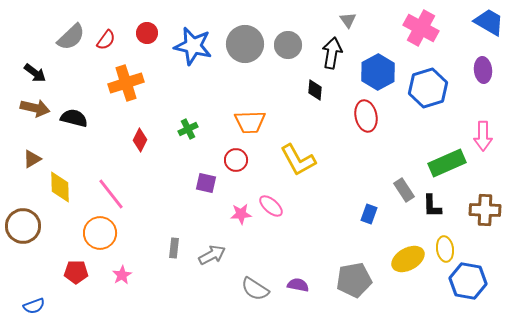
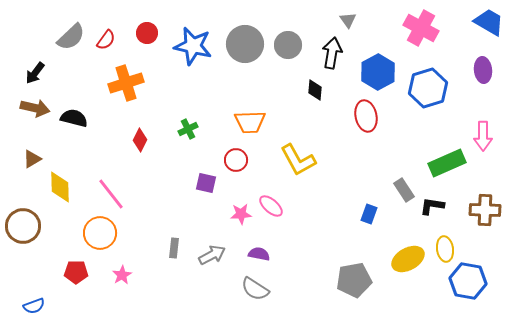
black arrow at (35, 73): rotated 90 degrees clockwise
black L-shape at (432, 206): rotated 100 degrees clockwise
purple semicircle at (298, 285): moved 39 px left, 31 px up
